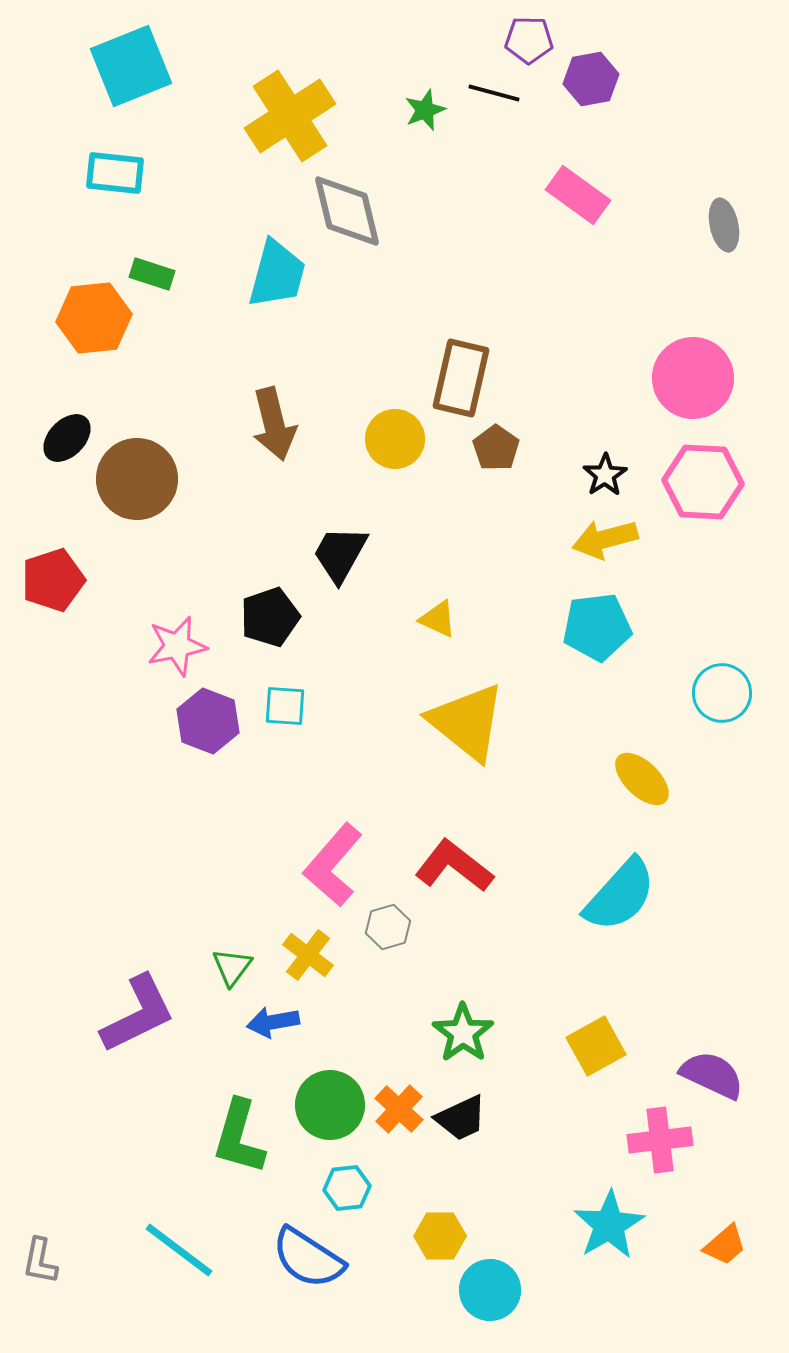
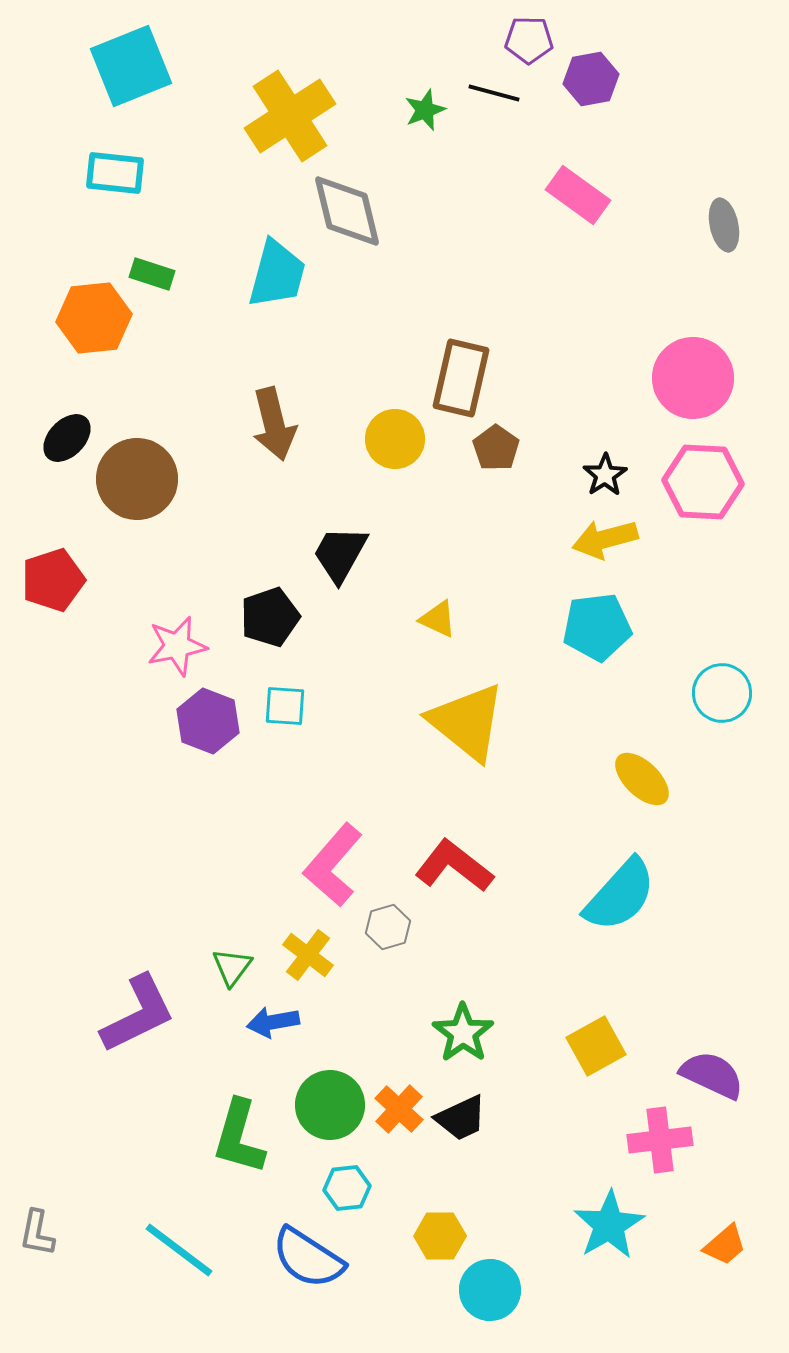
gray L-shape at (40, 1261): moved 3 px left, 28 px up
